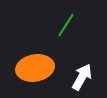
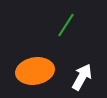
orange ellipse: moved 3 px down
